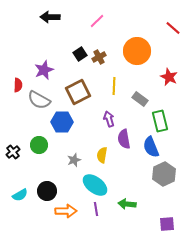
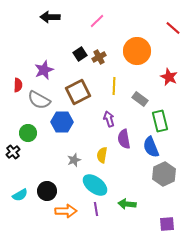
green circle: moved 11 px left, 12 px up
